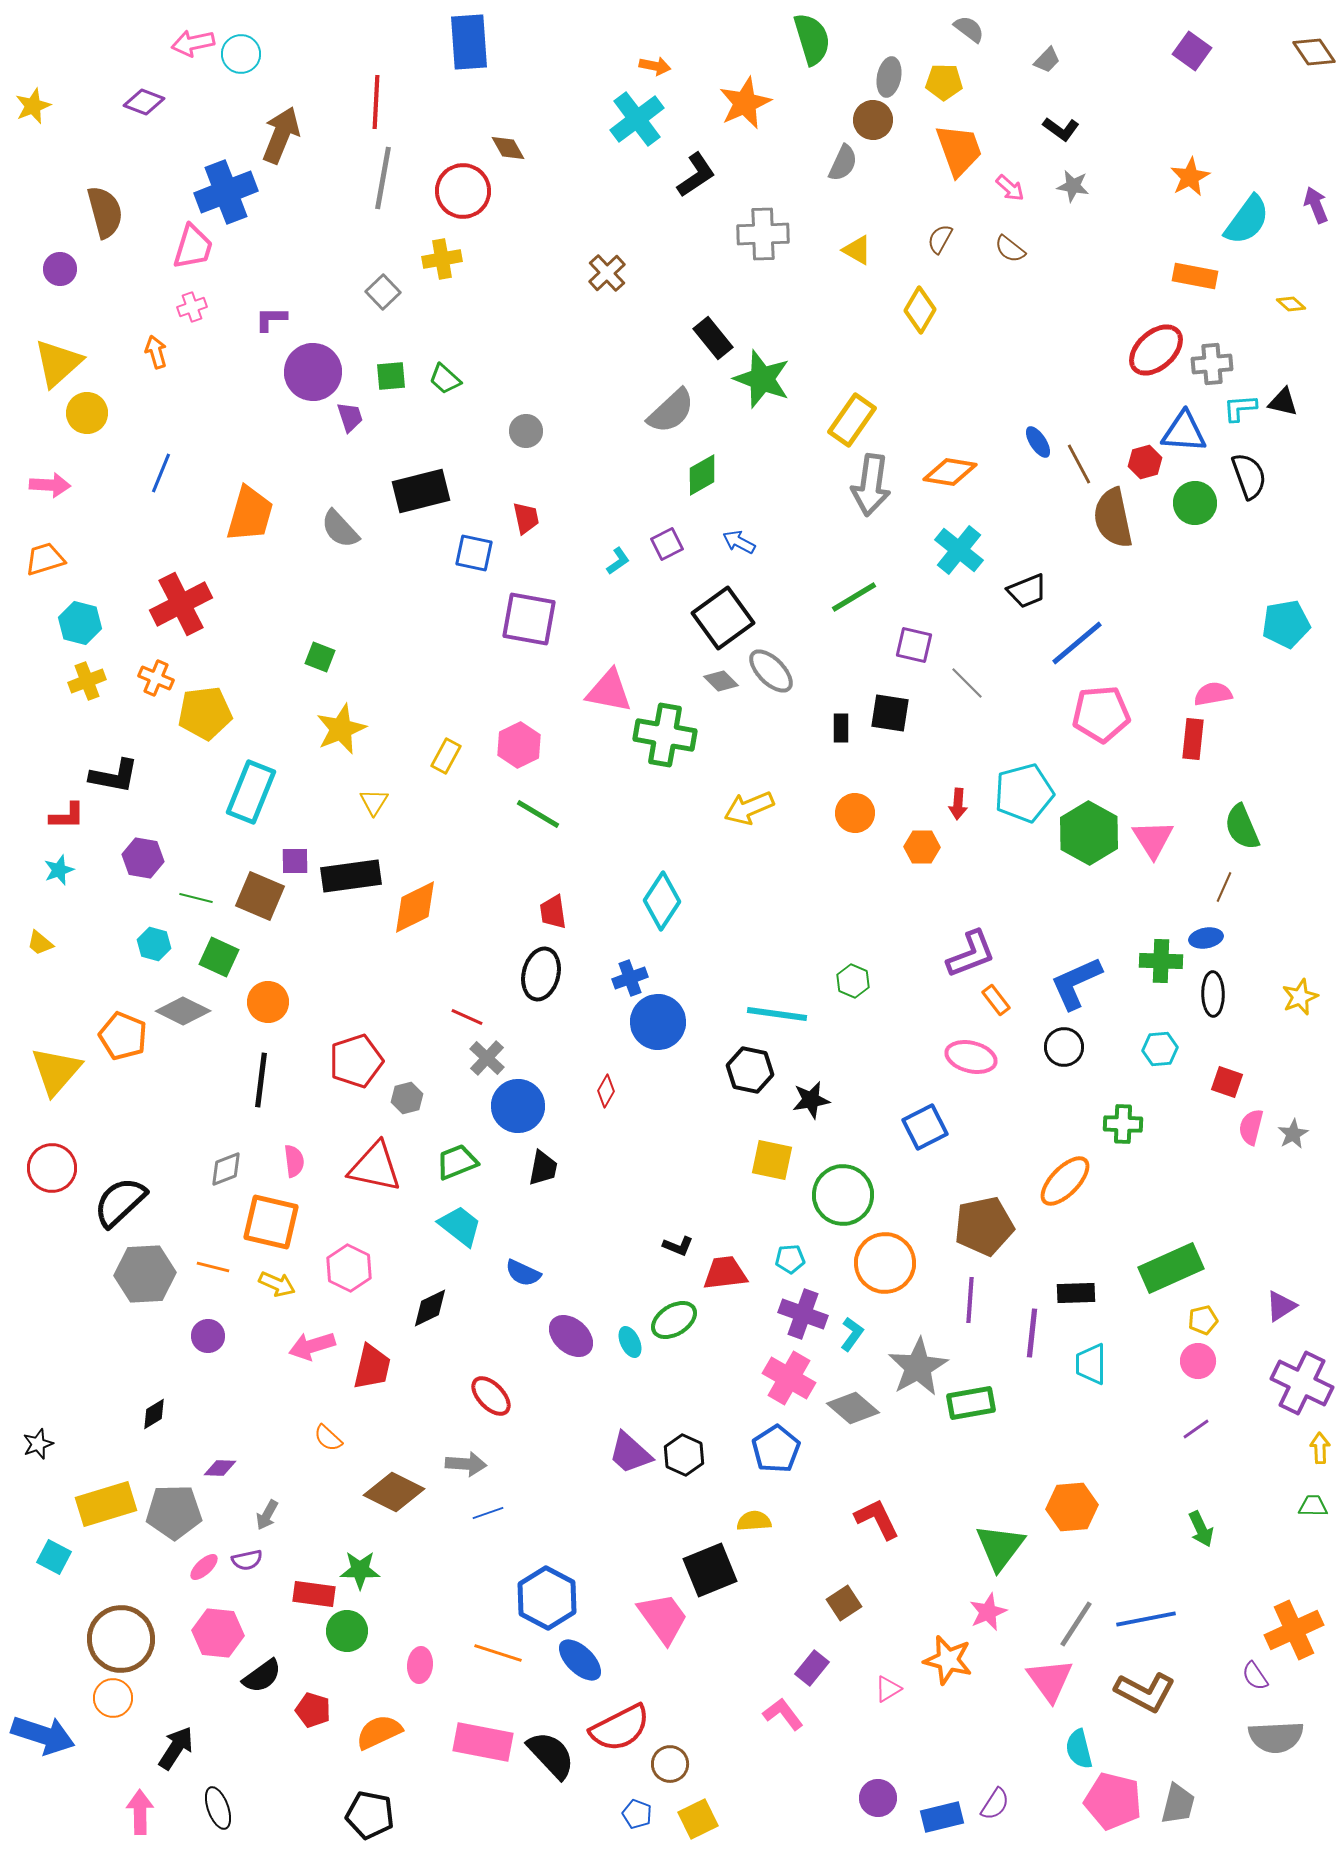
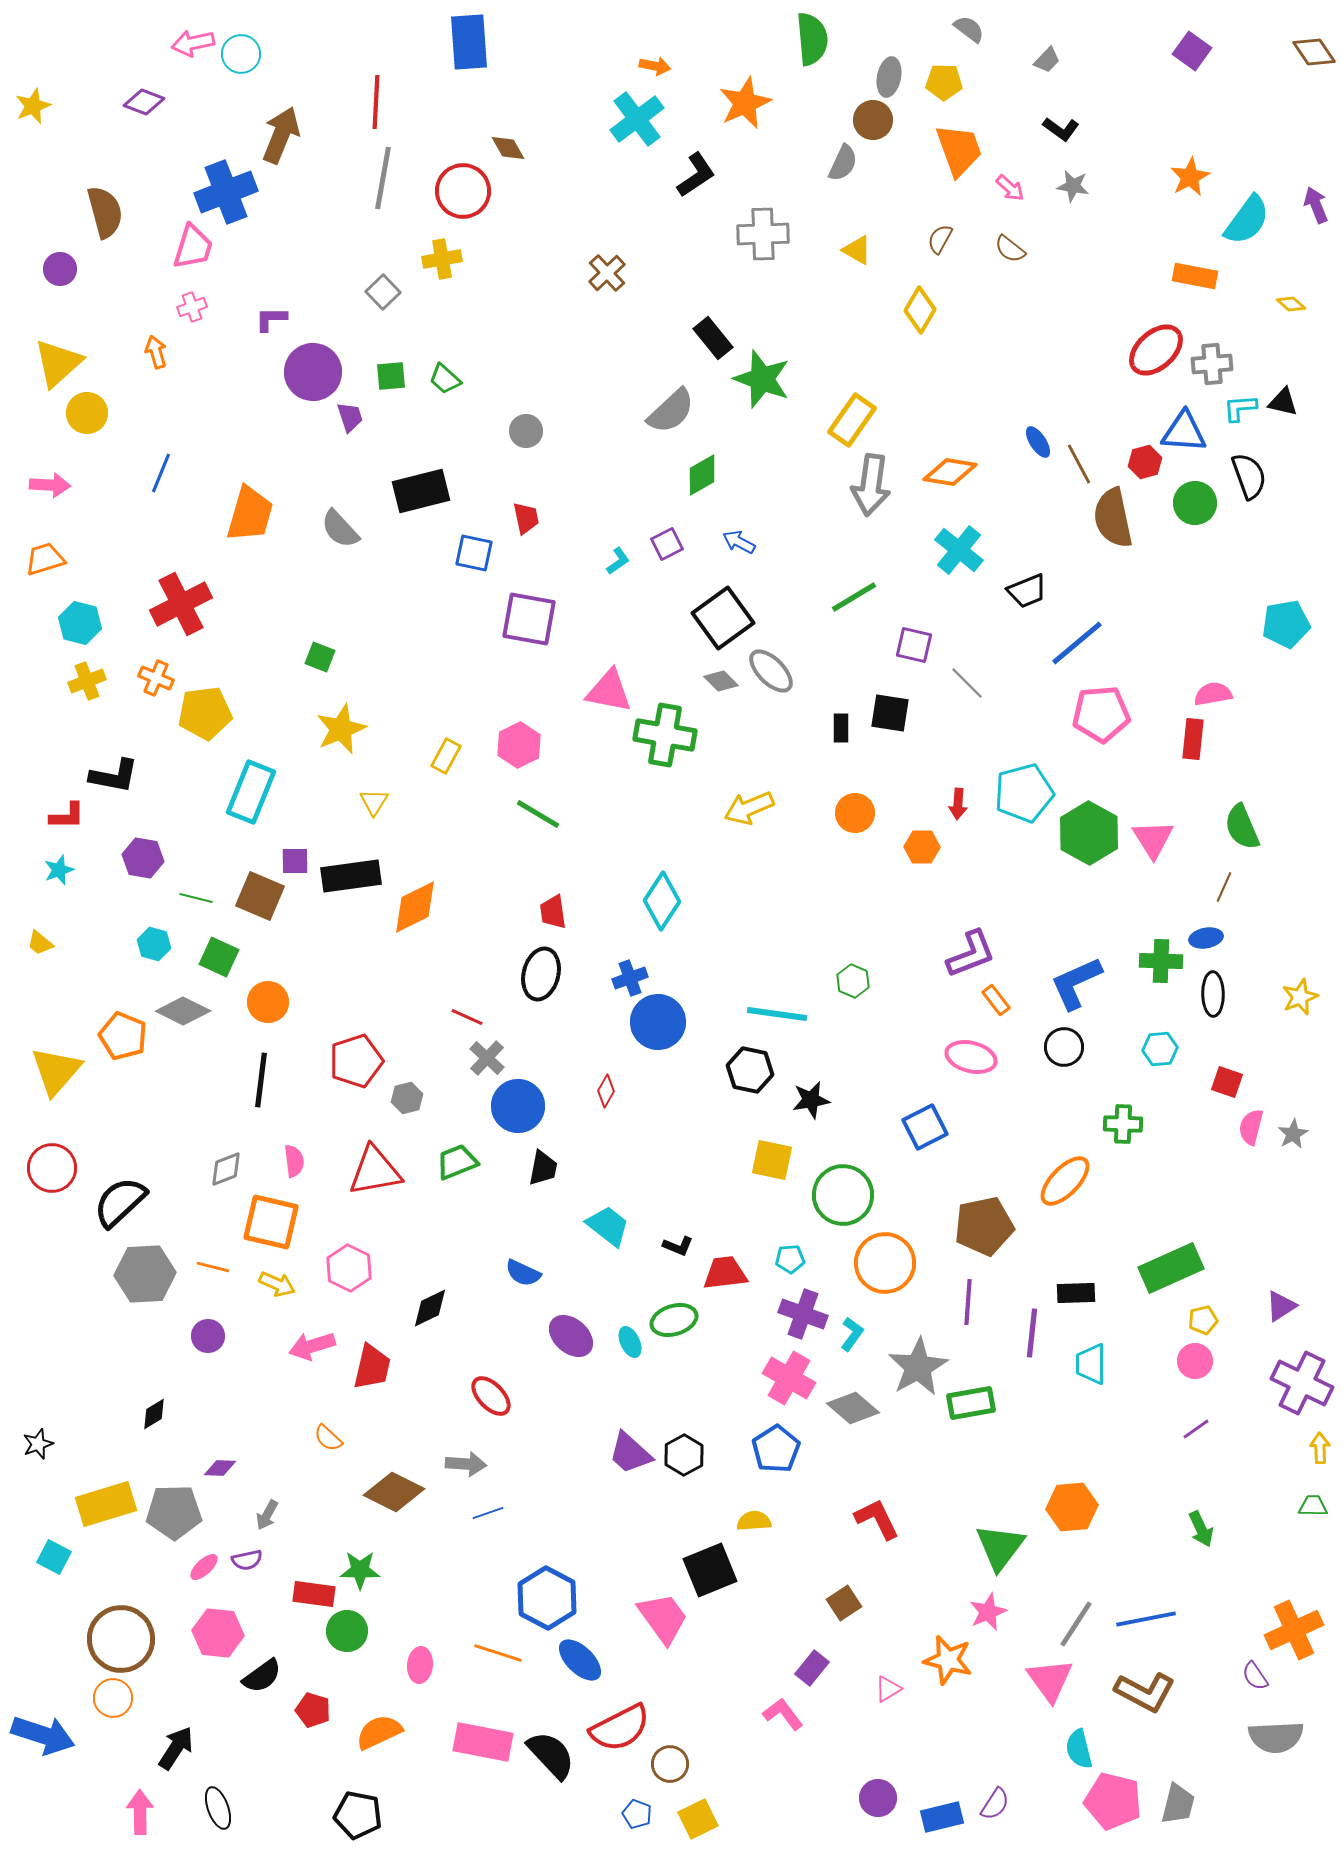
green semicircle at (812, 39): rotated 12 degrees clockwise
red triangle at (375, 1167): moved 4 px down; rotated 22 degrees counterclockwise
cyan trapezoid at (460, 1226): moved 148 px right
purple line at (970, 1300): moved 2 px left, 2 px down
green ellipse at (674, 1320): rotated 15 degrees clockwise
pink circle at (1198, 1361): moved 3 px left
black hexagon at (684, 1455): rotated 6 degrees clockwise
black pentagon at (370, 1815): moved 12 px left
